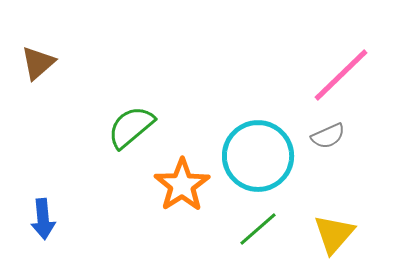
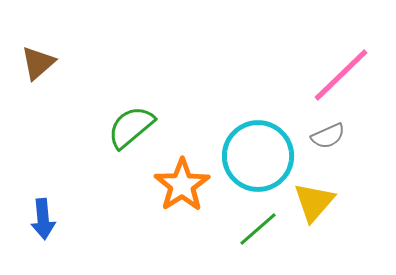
yellow triangle: moved 20 px left, 32 px up
